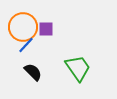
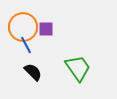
blue line: rotated 72 degrees counterclockwise
